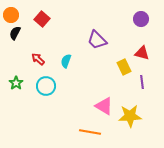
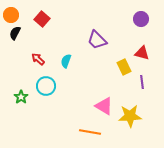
green star: moved 5 px right, 14 px down
